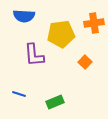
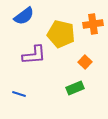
blue semicircle: rotated 40 degrees counterclockwise
orange cross: moved 1 px left, 1 px down
yellow pentagon: rotated 20 degrees clockwise
purple L-shape: rotated 90 degrees counterclockwise
green rectangle: moved 20 px right, 14 px up
